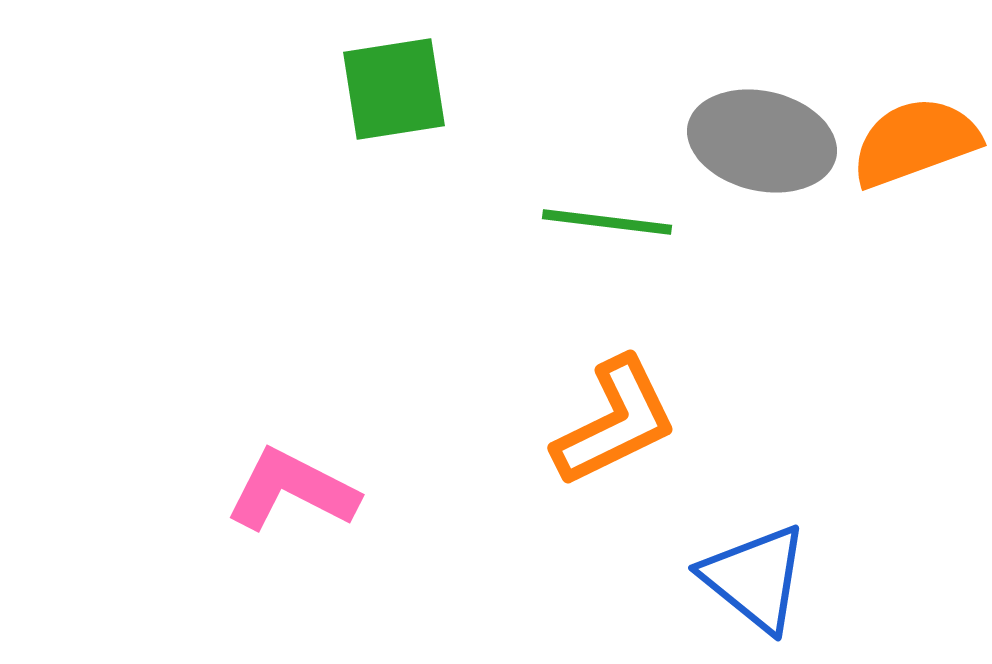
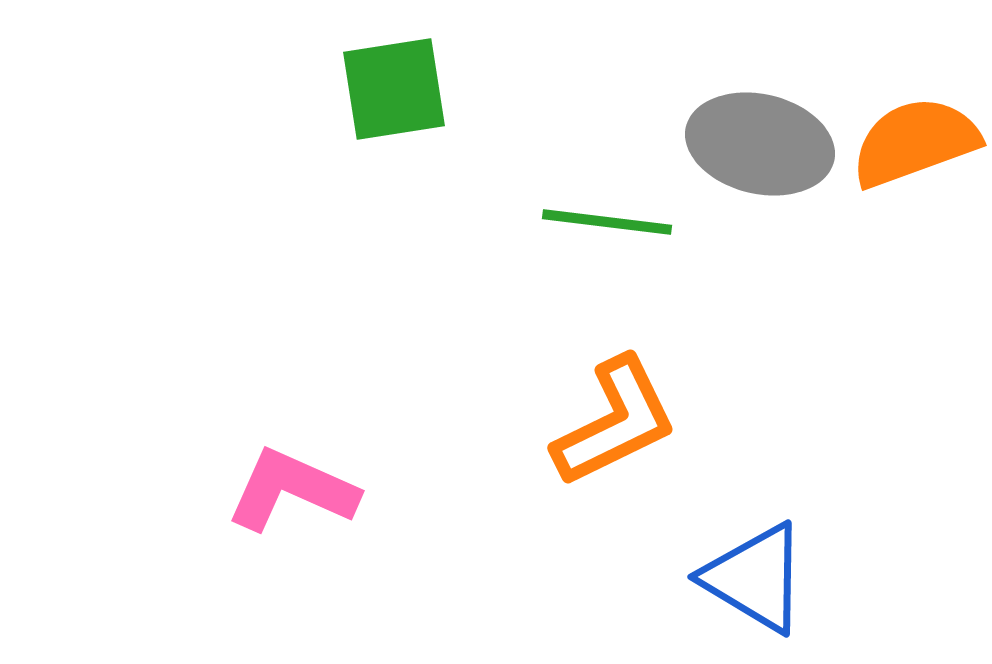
gray ellipse: moved 2 px left, 3 px down
pink L-shape: rotated 3 degrees counterclockwise
blue triangle: rotated 8 degrees counterclockwise
